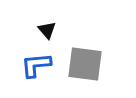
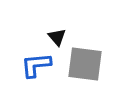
black triangle: moved 10 px right, 7 px down
